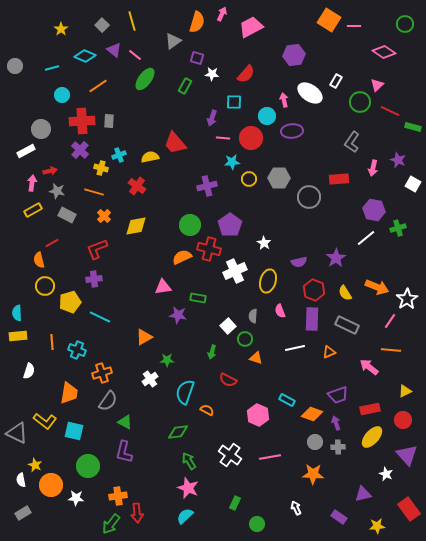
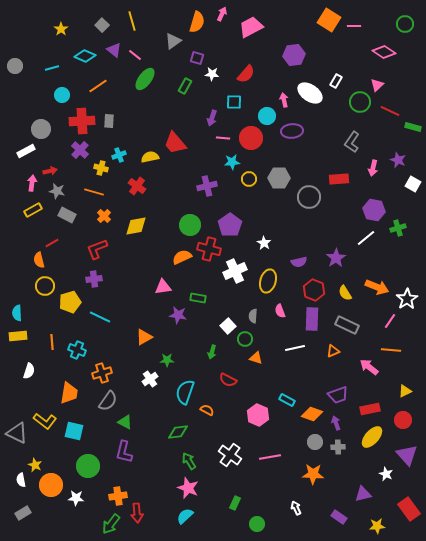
orange triangle at (329, 352): moved 4 px right, 1 px up
